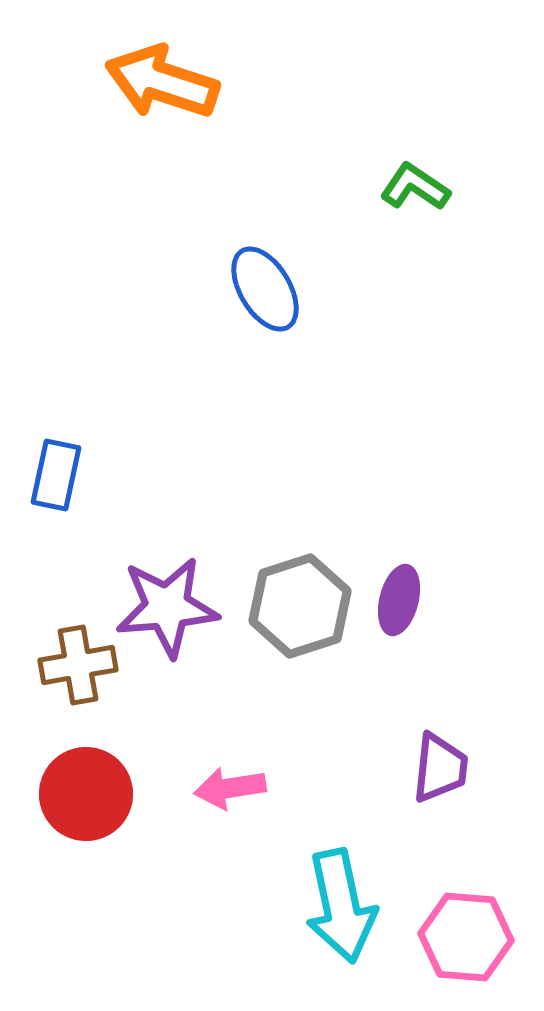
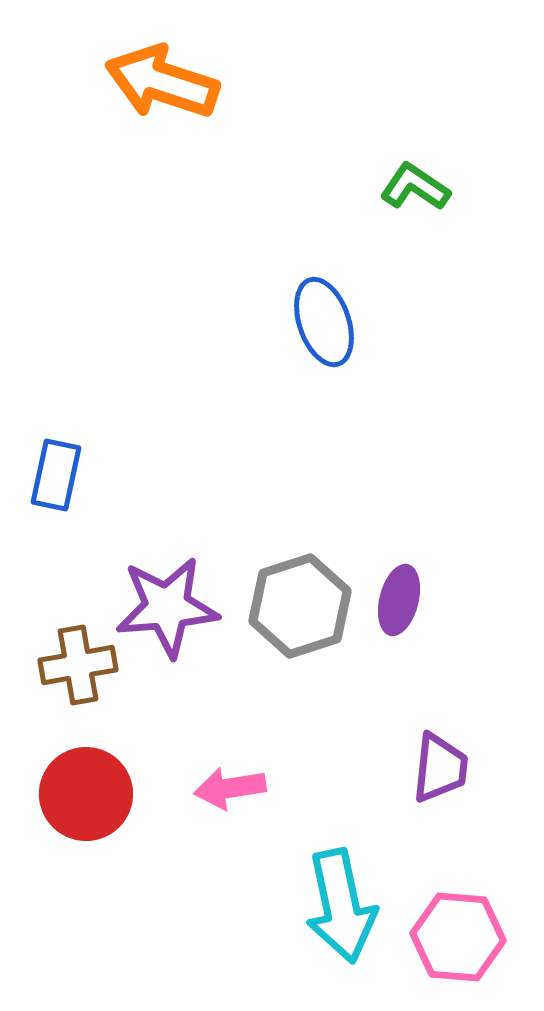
blue ellipse: moved 59 px right, 33 px down; rotated 12 degrees clockwise
pink hexagon: moved 8 px left
